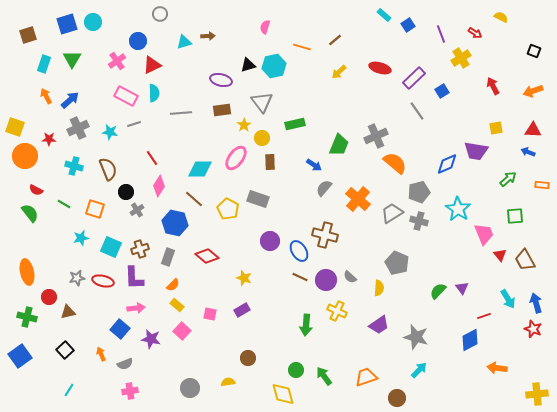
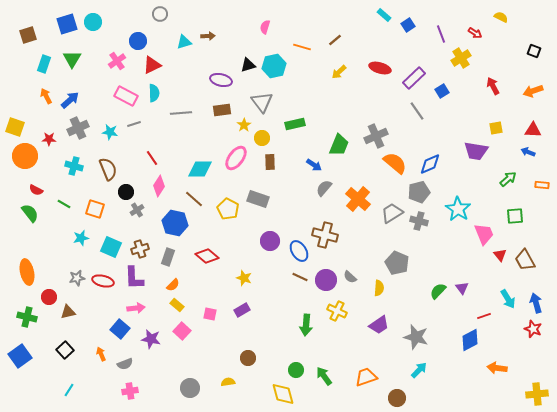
blue diamond at (447, 164): moved 17 px left
